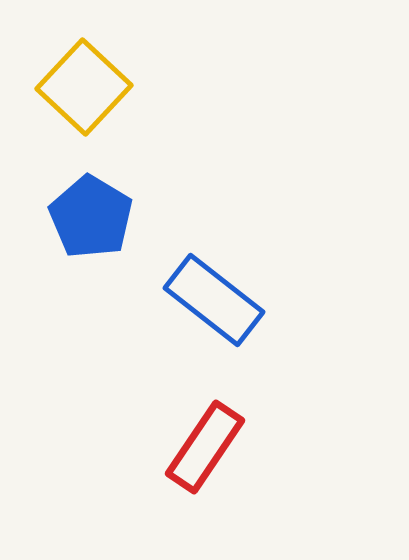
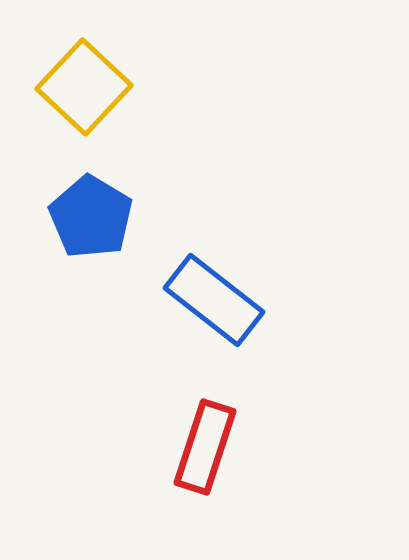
red rectangle: rotated 16 degrees counterclockwise
